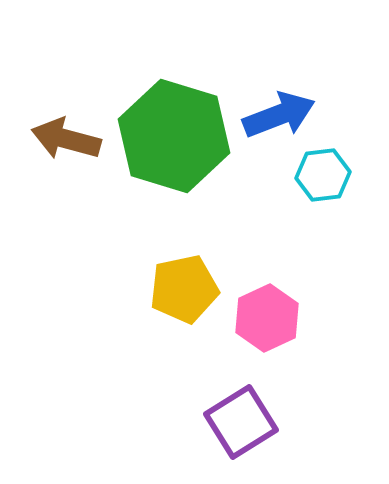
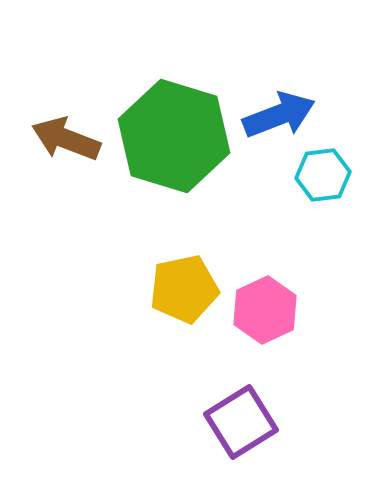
brown arrow: rotated 6 degrees clockwise
pink hexagon: moved 2 px left, 8 px up
